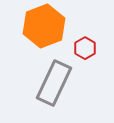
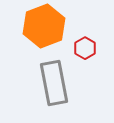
gray rectangle: rotated 36 degrees counterclockwise
